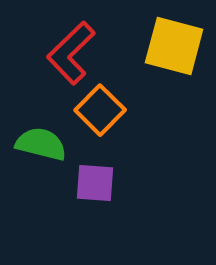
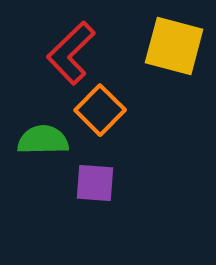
green semicircle: moved 2 px right, 4 px up; rotated 15 degrees counterclockwise
